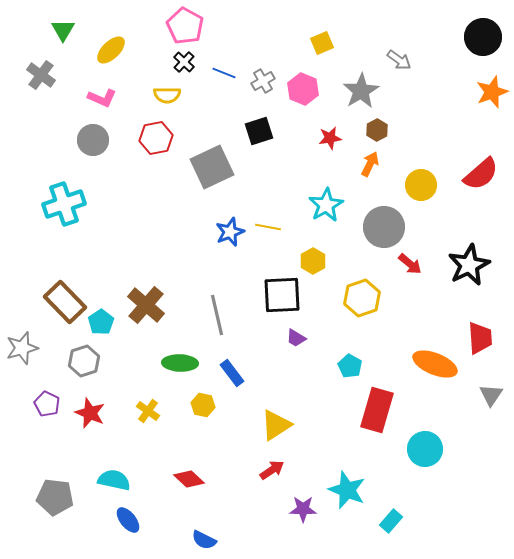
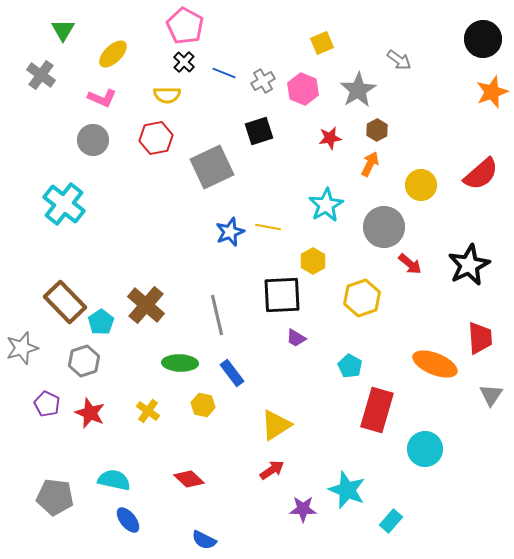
black circle at (483, 37): moved 2 px down
yellow ellipse at (111, 50): moved 2 px right, 4 px down
gray star at (361, 91): moved 3 px left, 1 px up
cyan cross at (64, 204): rotated 33 degrees counterclockwise
